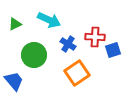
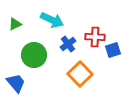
cyan arrow: moved 3 px right
blue cross: rotated 21 degrees clockwise
orange square: moved 3 px right, 1 px down; rotated 10 degrees counterclockwise
blue trapezoid: moved 2 px right, 2 px down
